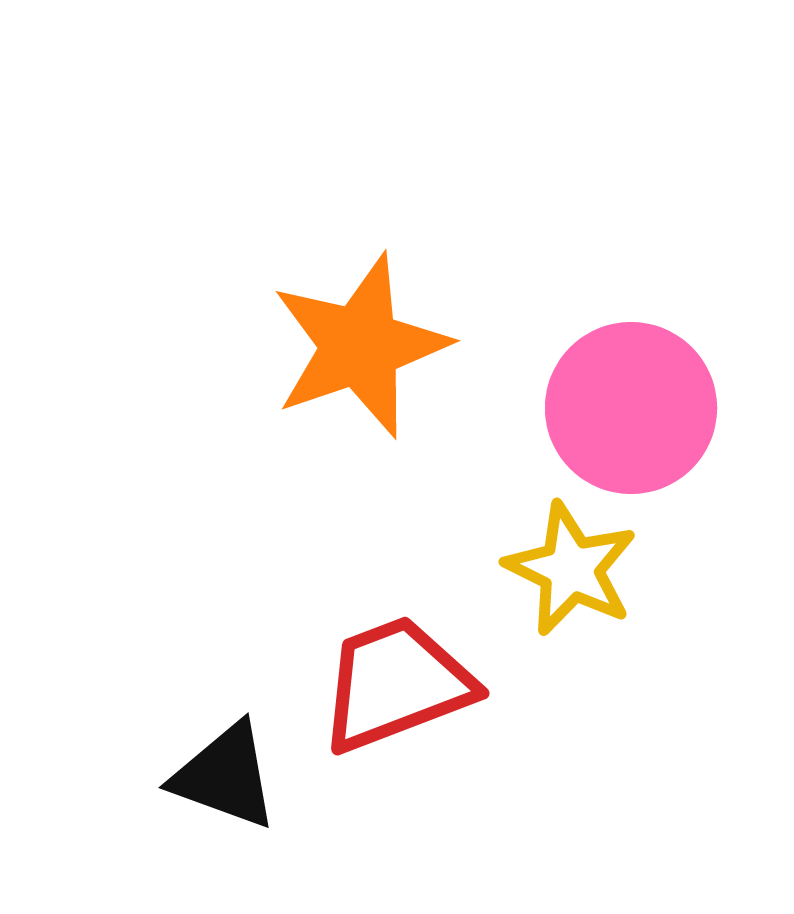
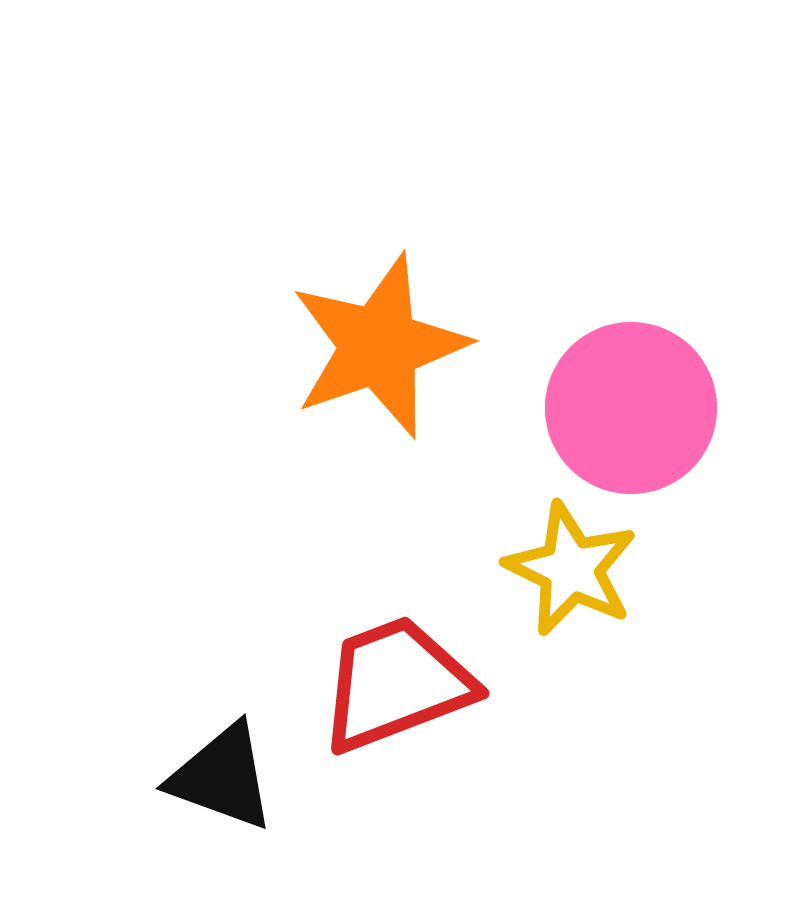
orange star: moved 19 px right
black triangle: moved 3 px left, 1 px down
